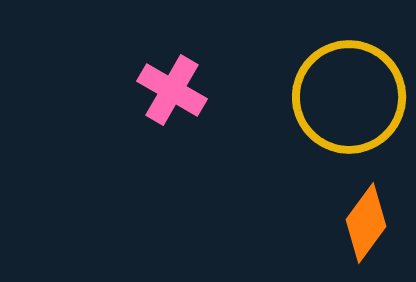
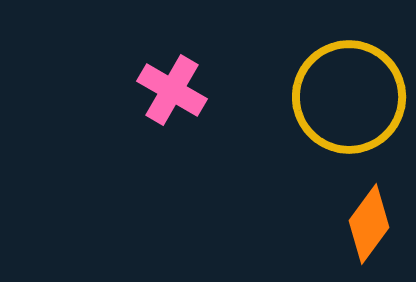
orange diamond: moved 3 px right, 1 px down
